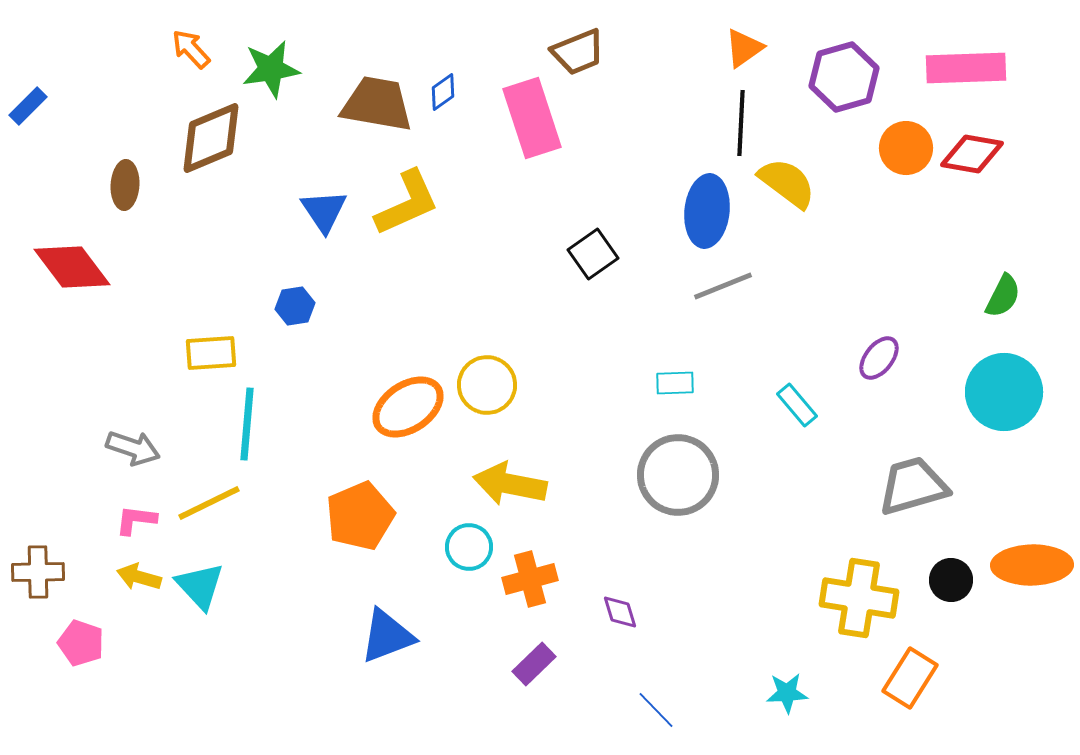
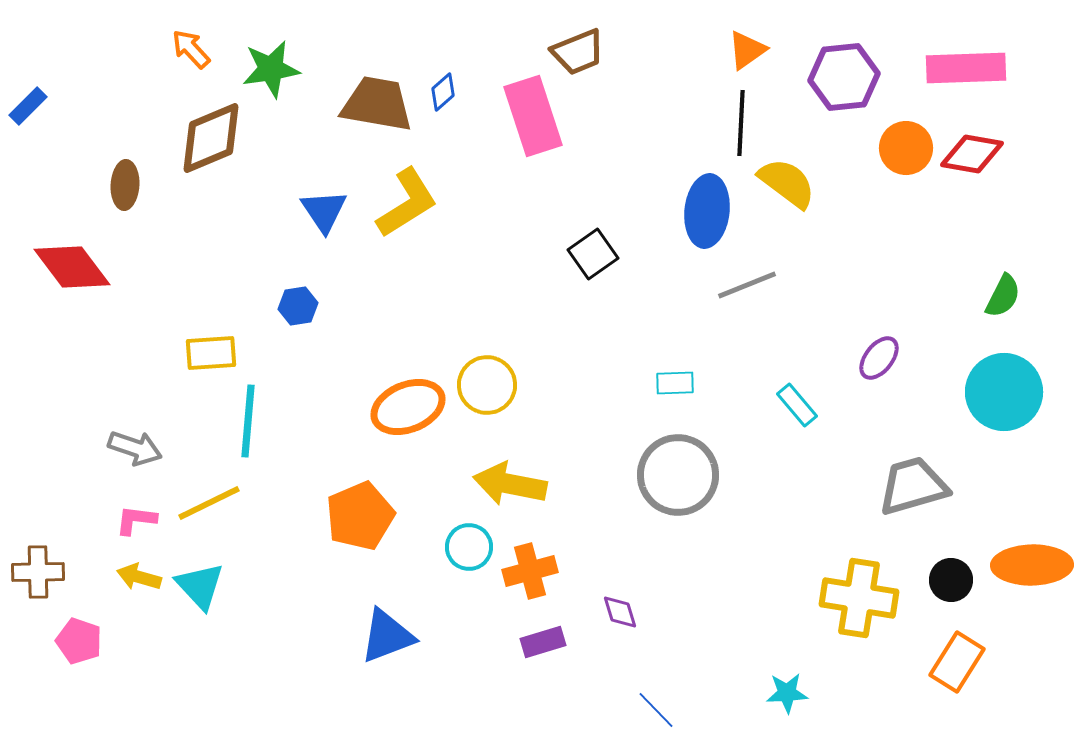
orange triangle at (744, 48): moved 3 px right, 2 px down
purple hexagon at (844, 77): rotated 10 degrees clockwise
blue diamond at (443, 92): rotated 6 degrees counterclockwise
pink rectangle at (532, 118): moved 1 px right, 2 px up
yellow L-shape at (407, 203): rotated 8 degrees counterclockwise
gray line at (723, 286): moved 24 px right, 1 px up
blue hexagon at (295, 306): moved 3 px right
orange ellipse at (408, 407): rotated 12 degrees clockwise
cyan line at (247, 424): moved 1 px right, 3 px up
gray arrow at (133, 448): moved 2 px right
orange cross at (530, 579): moved 8 px up
pink pentagon at (81, 643): moved 2 px left, 2 px up
purple rectangle at (534, 664): moved 9 px right, 22 px up; rotated 27 degrees clockwise
orange rectangle at (910, 678): moved 47 px right, 16 px up
